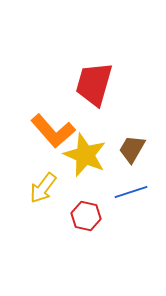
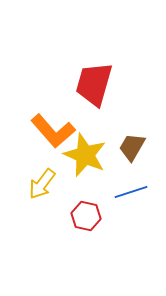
brown trapezoid: moved 2 px up
yellow arrow: moved 1 px left, 4 px up
